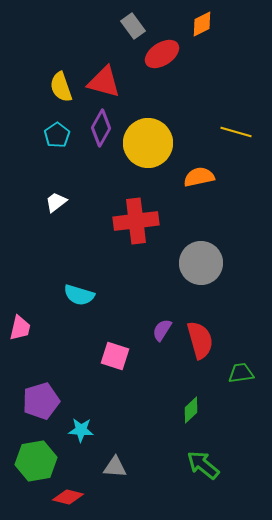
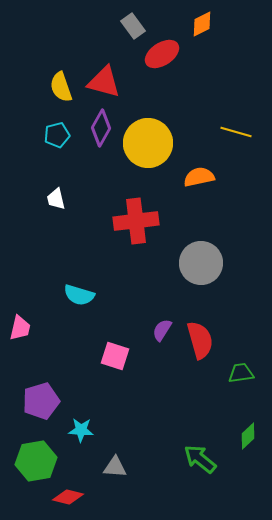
cyan pentagon: rotated 20 degrees clockwise
white trapezoid: moved 3 px up; rotated 65 degrees counterclockwise
green diamond: moved 57 px right, 26 px down
green arrow: moved 3 px left, 6 px up
